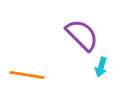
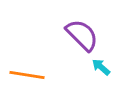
cyan arrow: rotated 114 degrees clockwise
